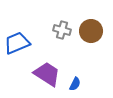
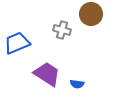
brown circle: moved 17 px up
blue semicircle: moved 2 px right; rotated 72 degrees clockwise
